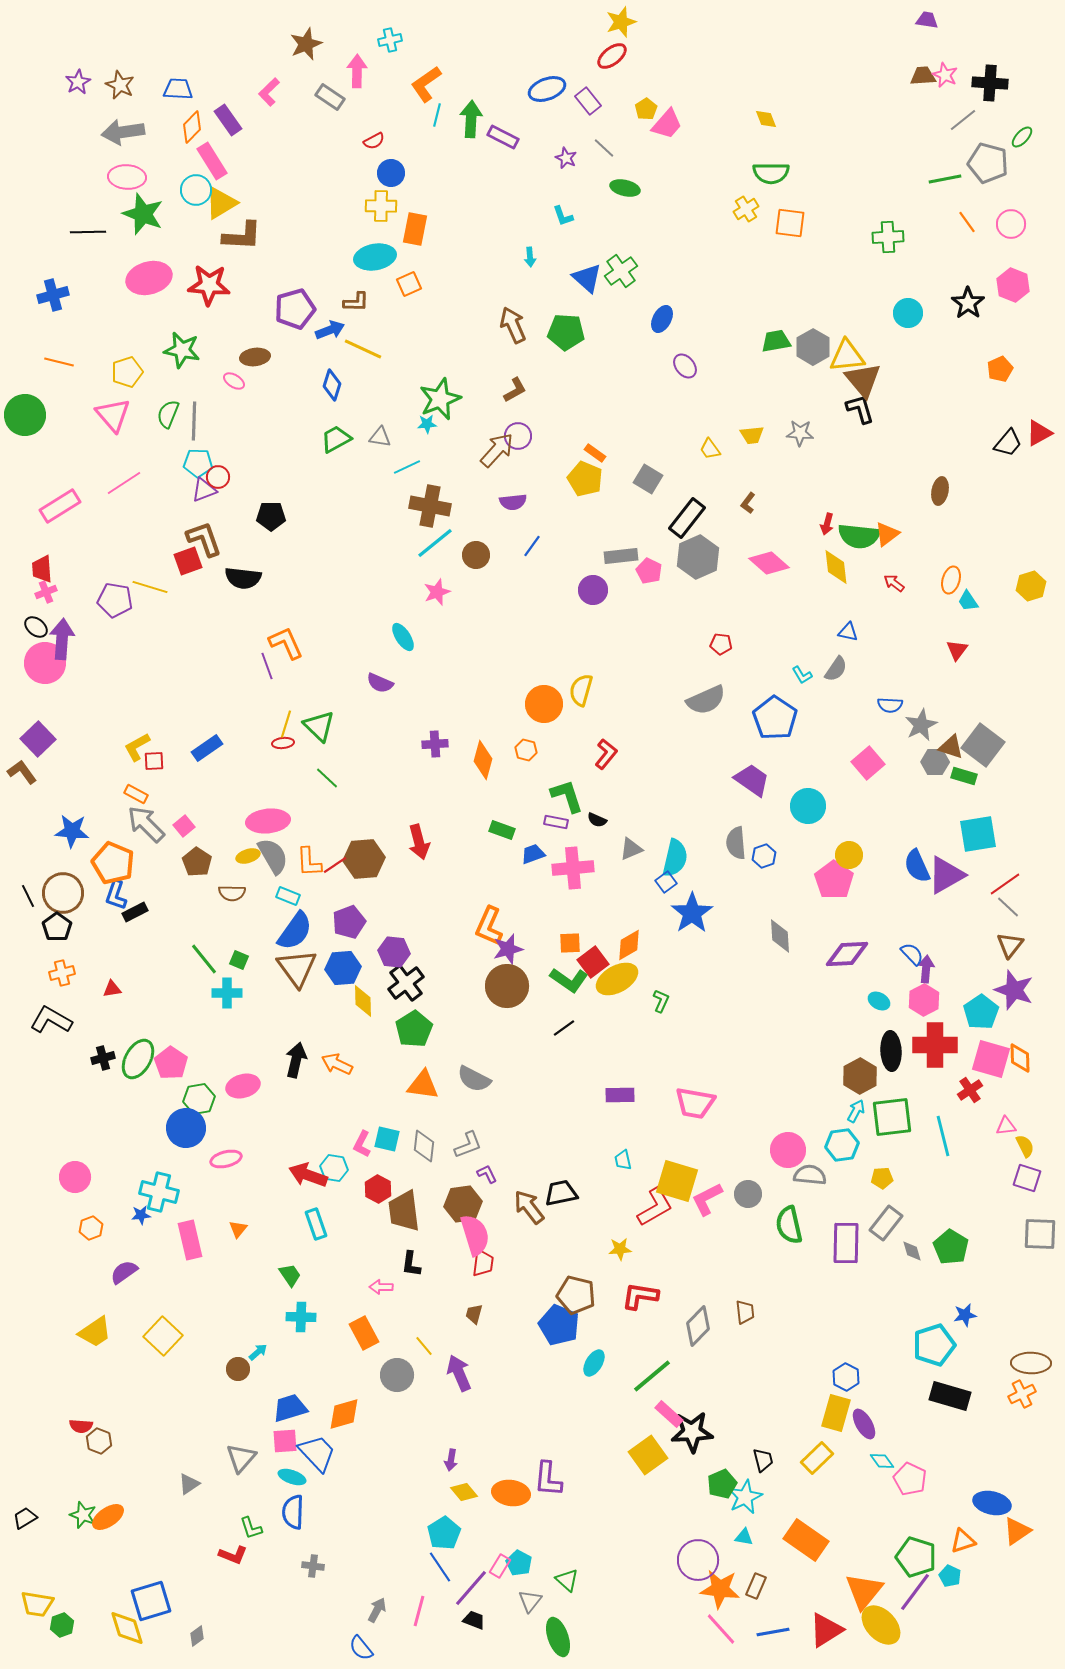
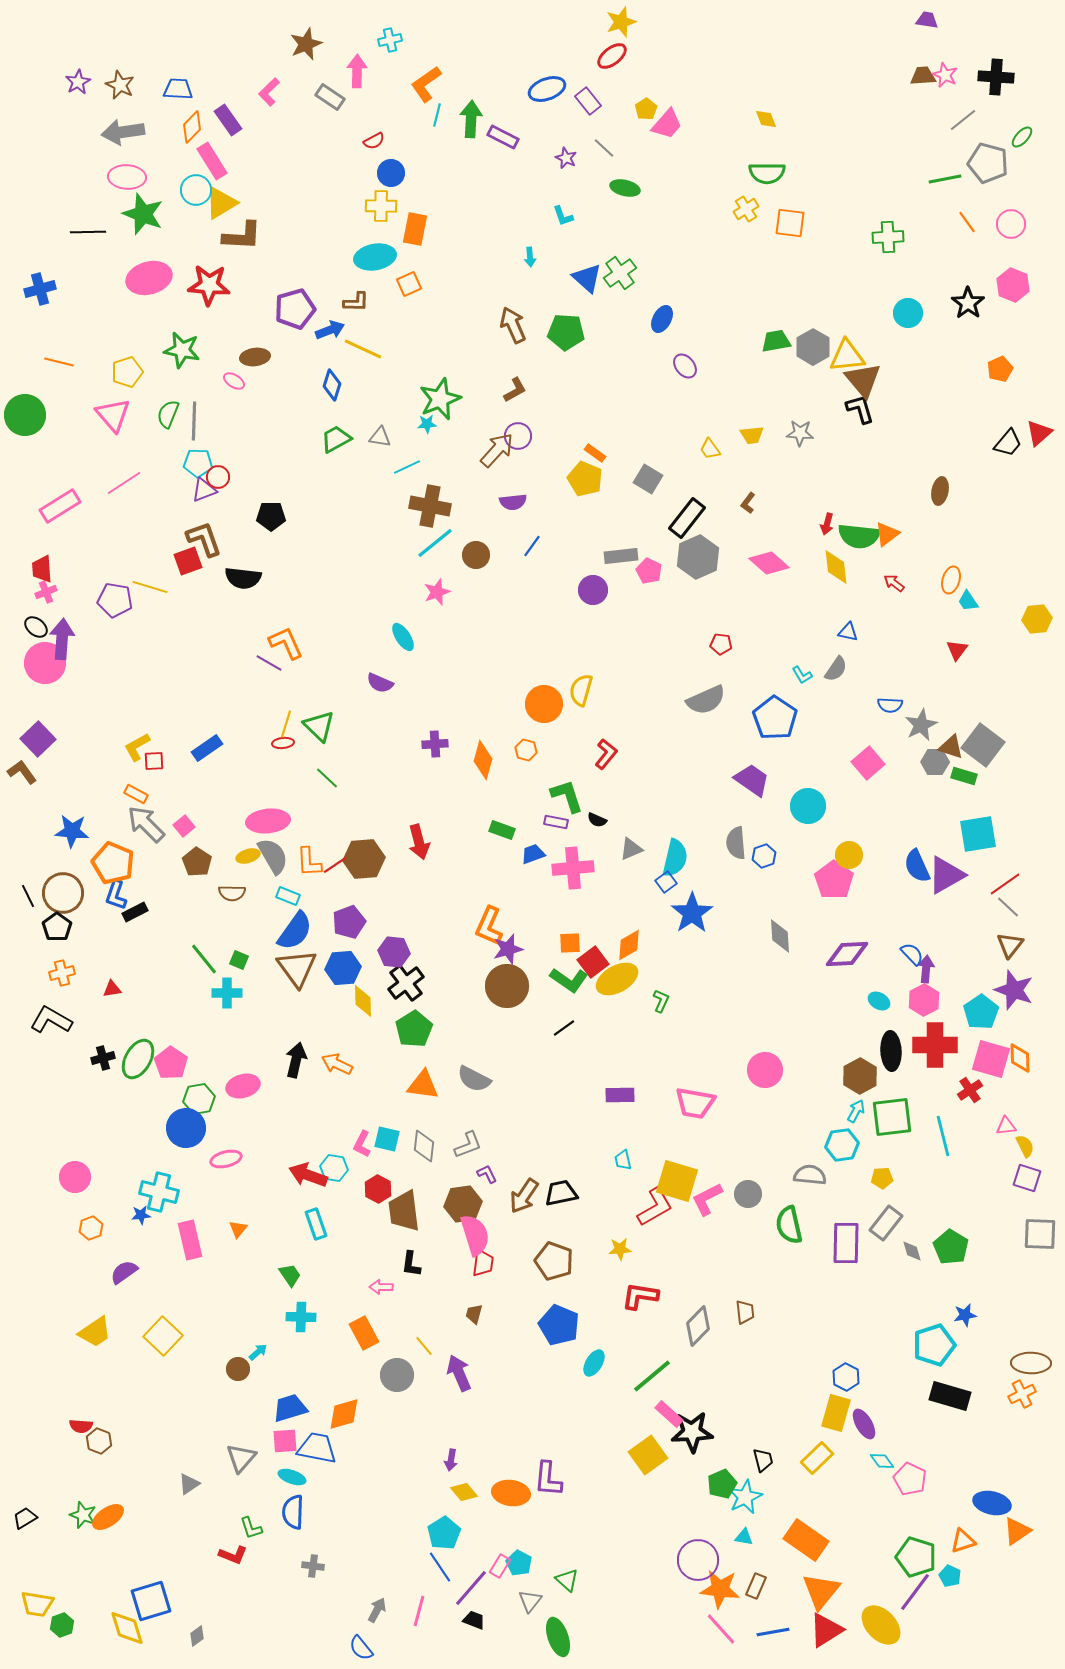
black cross at (990, 83): moved 6 px right, 6 px up
green semicircle at (771, 173): moved 4 px left
green cross at (621, 271): moved 1 px left, 2 px down
blue cross at (53, 295): moved 13 px left, 6 px up
red triangle at (1039, 433): rotated 12 degrees counterclockwise
yellow hexagon at (1031, 586): moved 6 px right, 33 px down; rotated 12 degrees clockwise
purple line at (267, 666): moved 2 px right, 3 px up; rotated 40 degrees counterclockwise
pink circle at (788, 1150): moved 23 px left, 80 px up
brown arrow at (529, 1207): moved 5 px left, 11 px up; rotated 108 degrees counterclockwise
brown pentagon at (576, 1295): moved 22 px left, 34 px up; rotated 6 degrees clockwise
blue trapezoid at (317, 1453): moved 5 px up; rotated 36 degrees counterclockwise
orange triangle at (864, 1591): moved 43 px left
